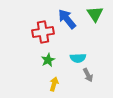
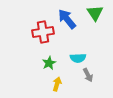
green triangle: moved 1 px up
green star: moved 1 px right, 3 px down
yellow arrow: moved 3 px right
